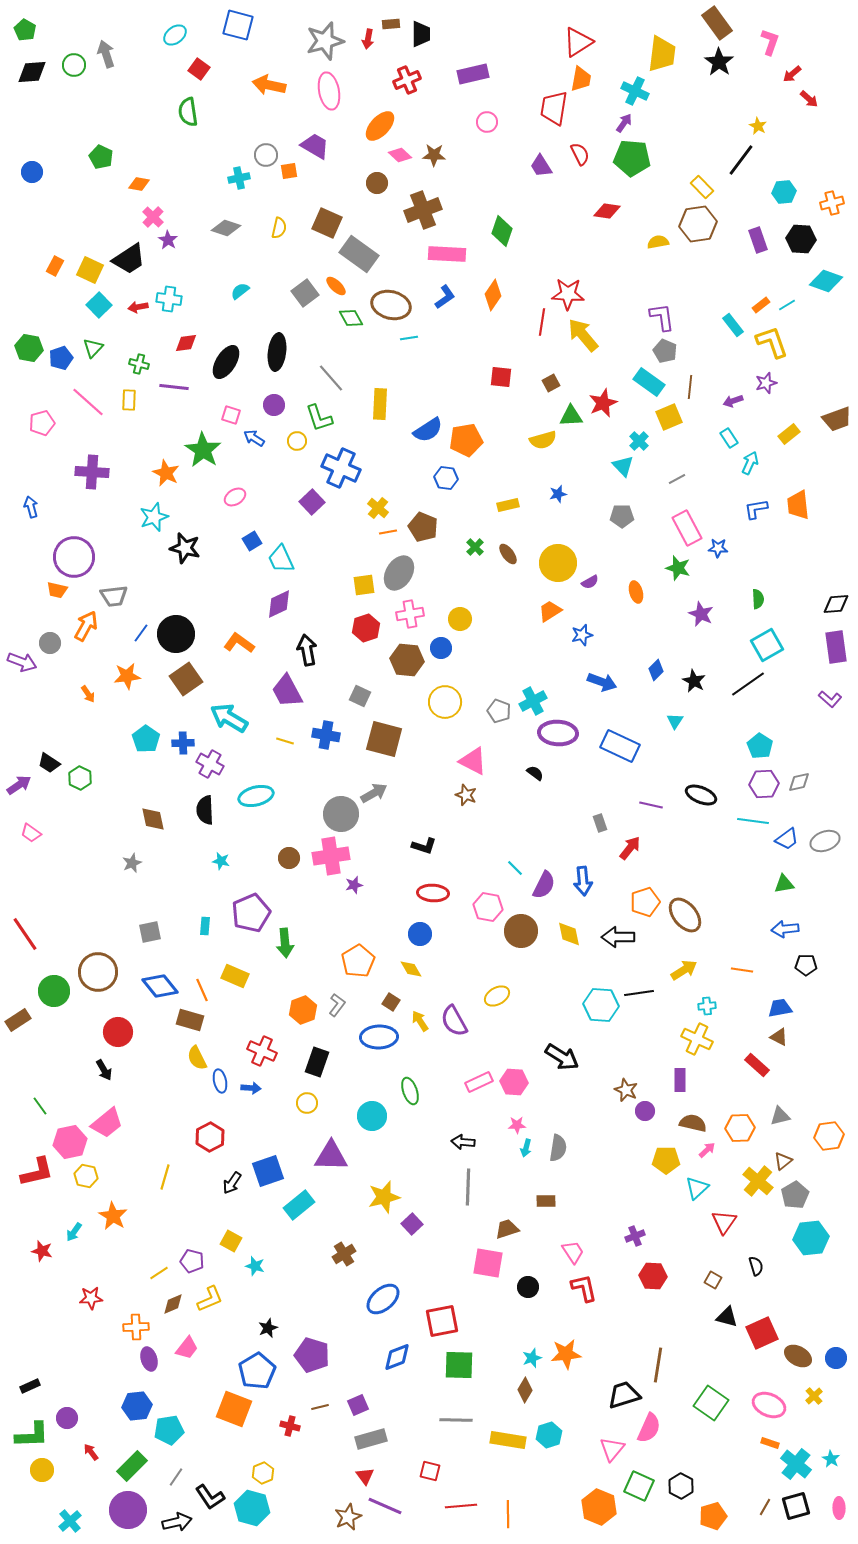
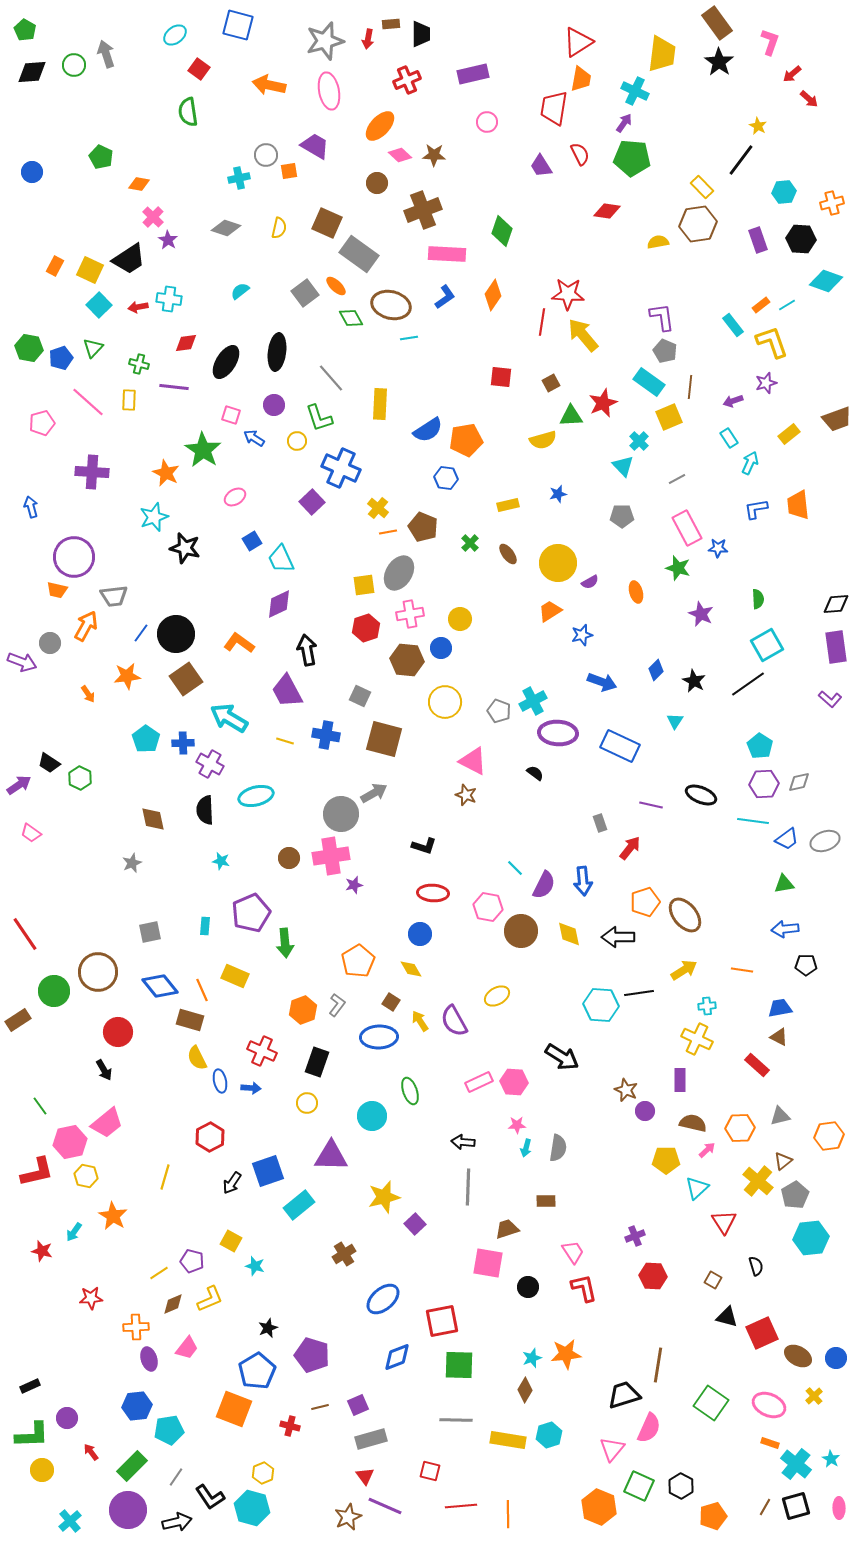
green cross at (475, 547): moved 5 px left, 4 px up
red triangle at (724, 1222): rotated 8 degrees counterclockwise
purple square at (412, 1224): moved 3 px right
